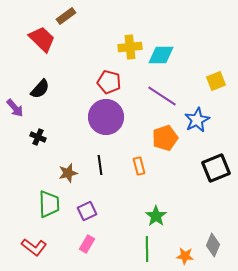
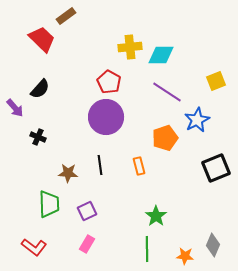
red pentagon: rotated 15 degrees clockwise
purple line: moved 5 px right, 4 px up
brown star: rotated 18 degrees clockwise
